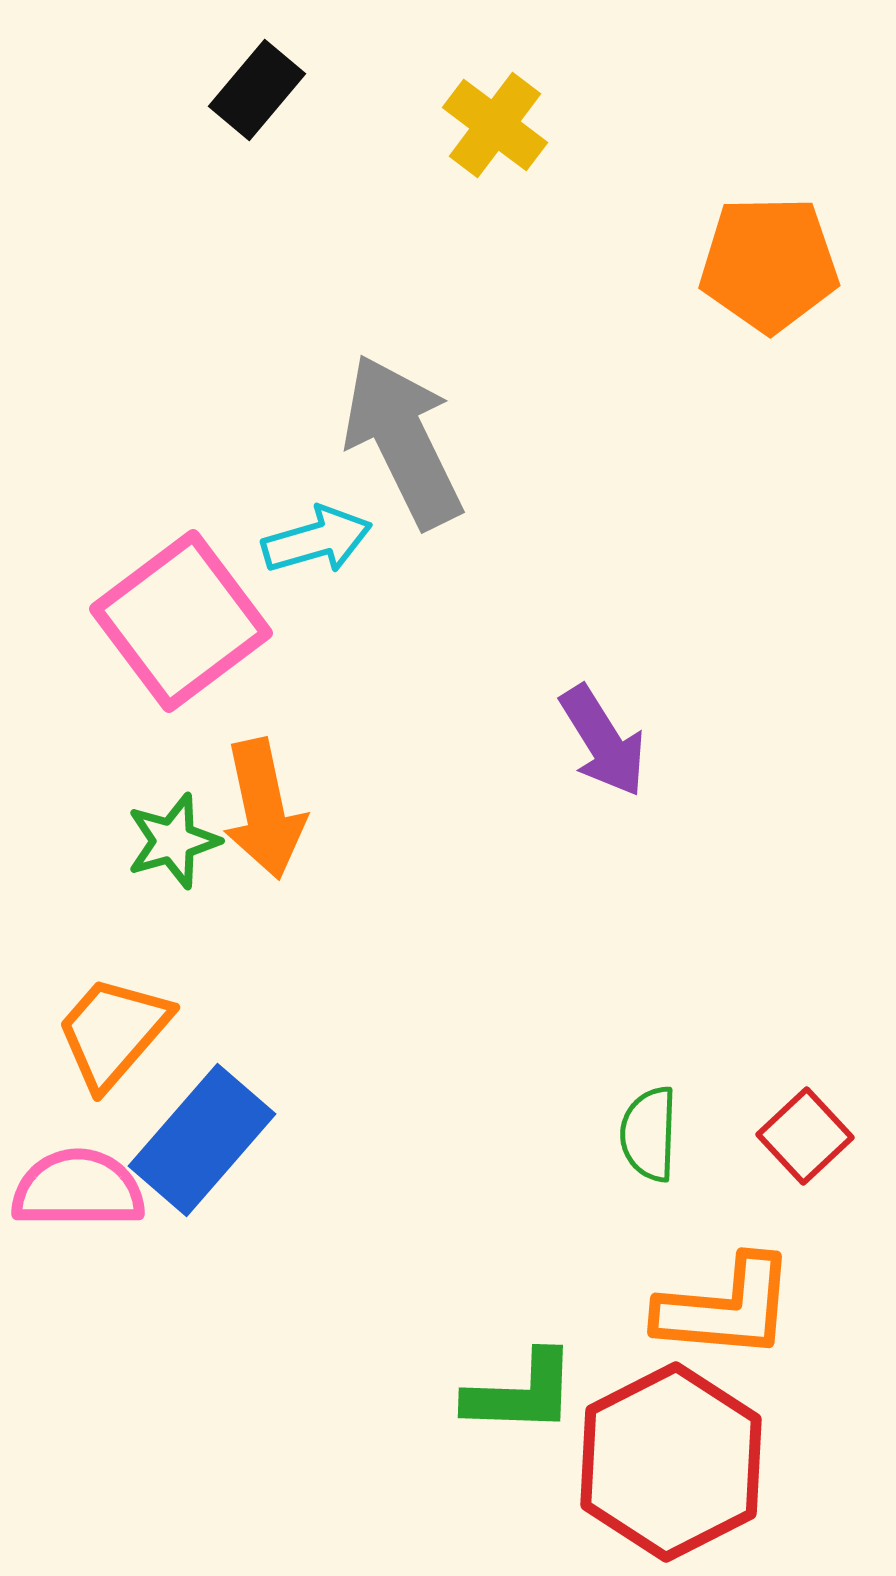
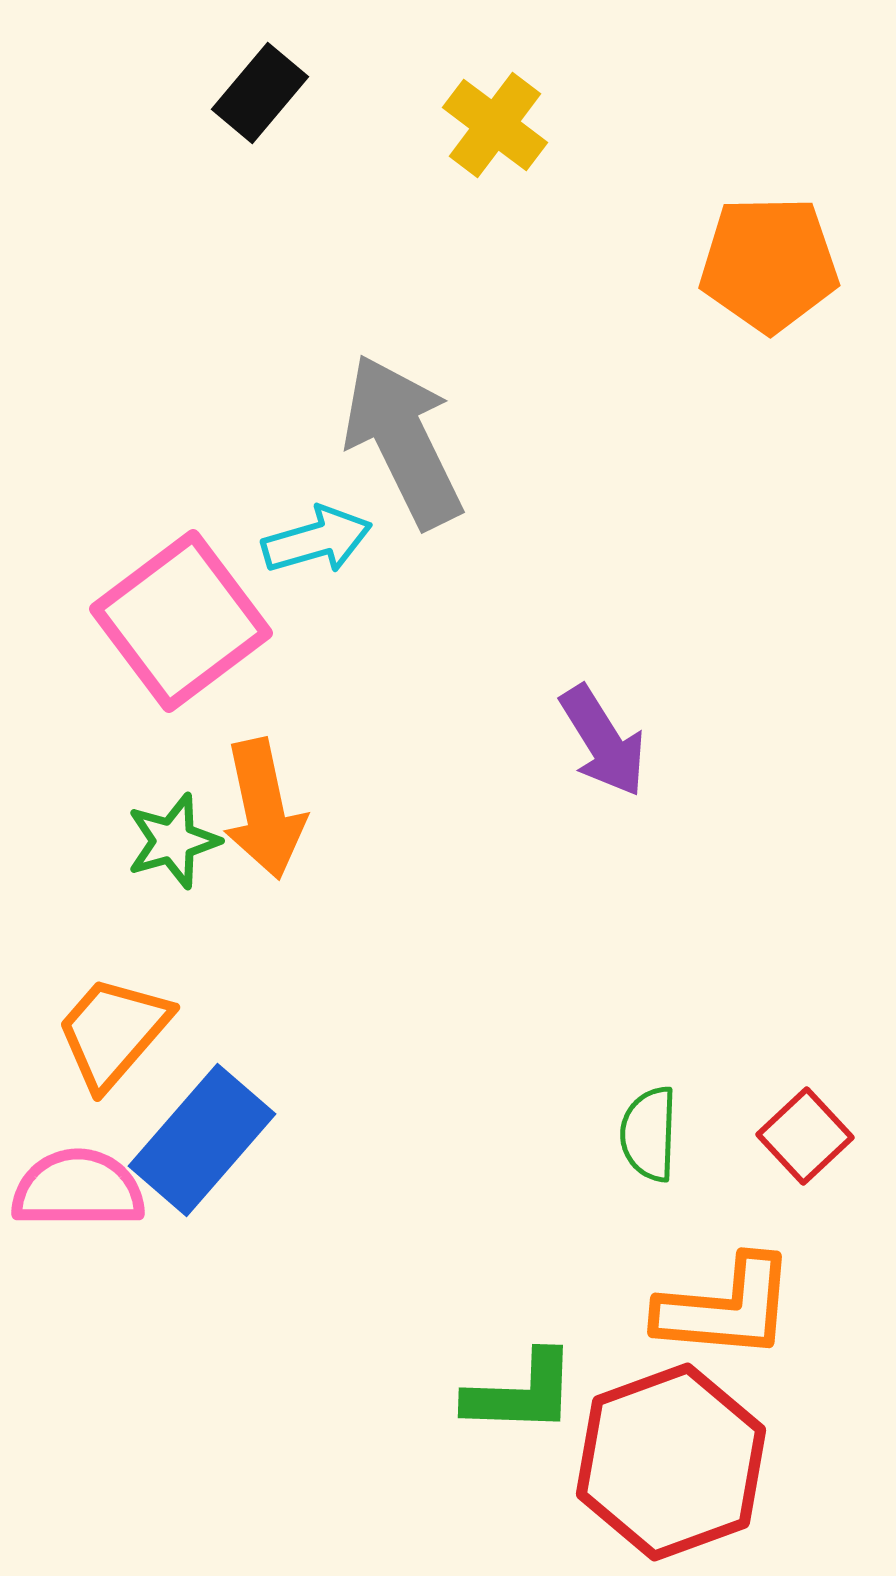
black rectangle: moved 3 px right, 3 px down
red hexagon: rotated 7 degrees clockwise
